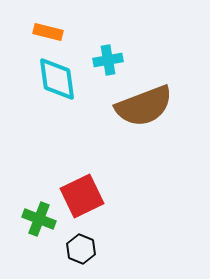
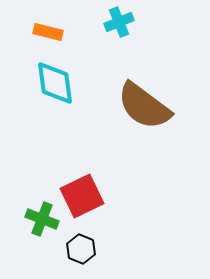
cyan cross: moved 11 px right, 38 px up; rotated 12 degrees counterclockwise
cyan diamond: moved 2 px left, 4 px down
brown semicircle: rotated 58 degrees clockwise
green cross: moved 3 px right
